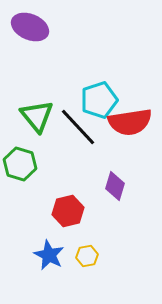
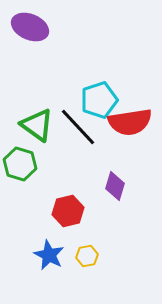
green triangle: moved 9 px down; rotated 15 degrees counterclockwise
